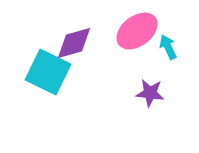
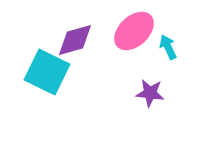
pink ellipse: moved 3 px left; rotated 6 degrees counterclockwise
purple diamond: moved 1 px right, 3 px up
cyan square: moved 1 px left
